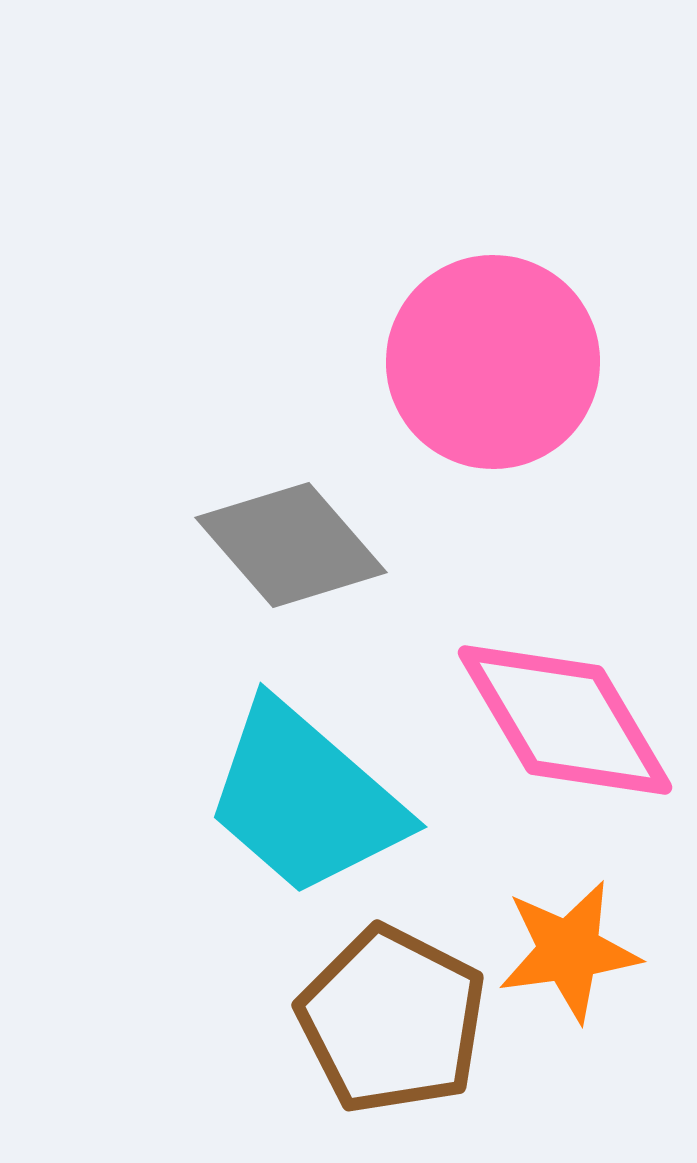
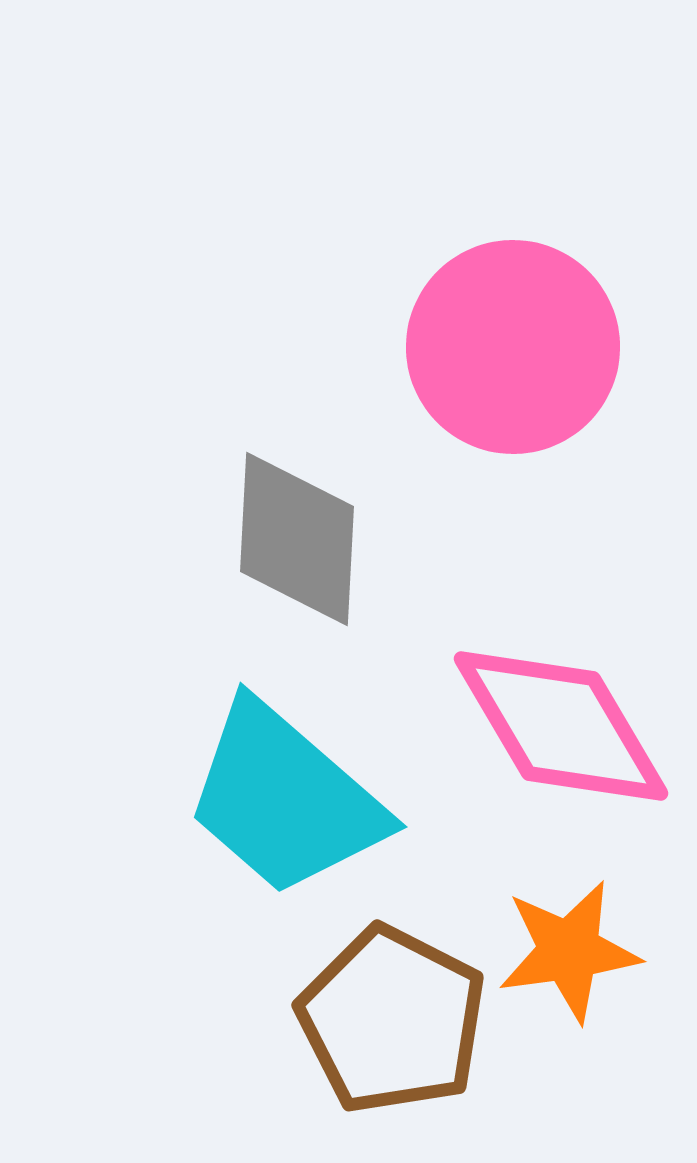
pink circle: moved 20 px right, 15 px up
gray diamond: moved 6 px right, 6 px up; rotated 44 degrees clockwise
pink diamond: moved 4 px left, 6 px down
cyan trapezoid: moved 20 px left
